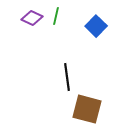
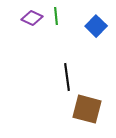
green line: rotated 18 degrees counterclockwise
